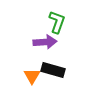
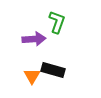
purple arrow: moved 11 px left, 3 px up
